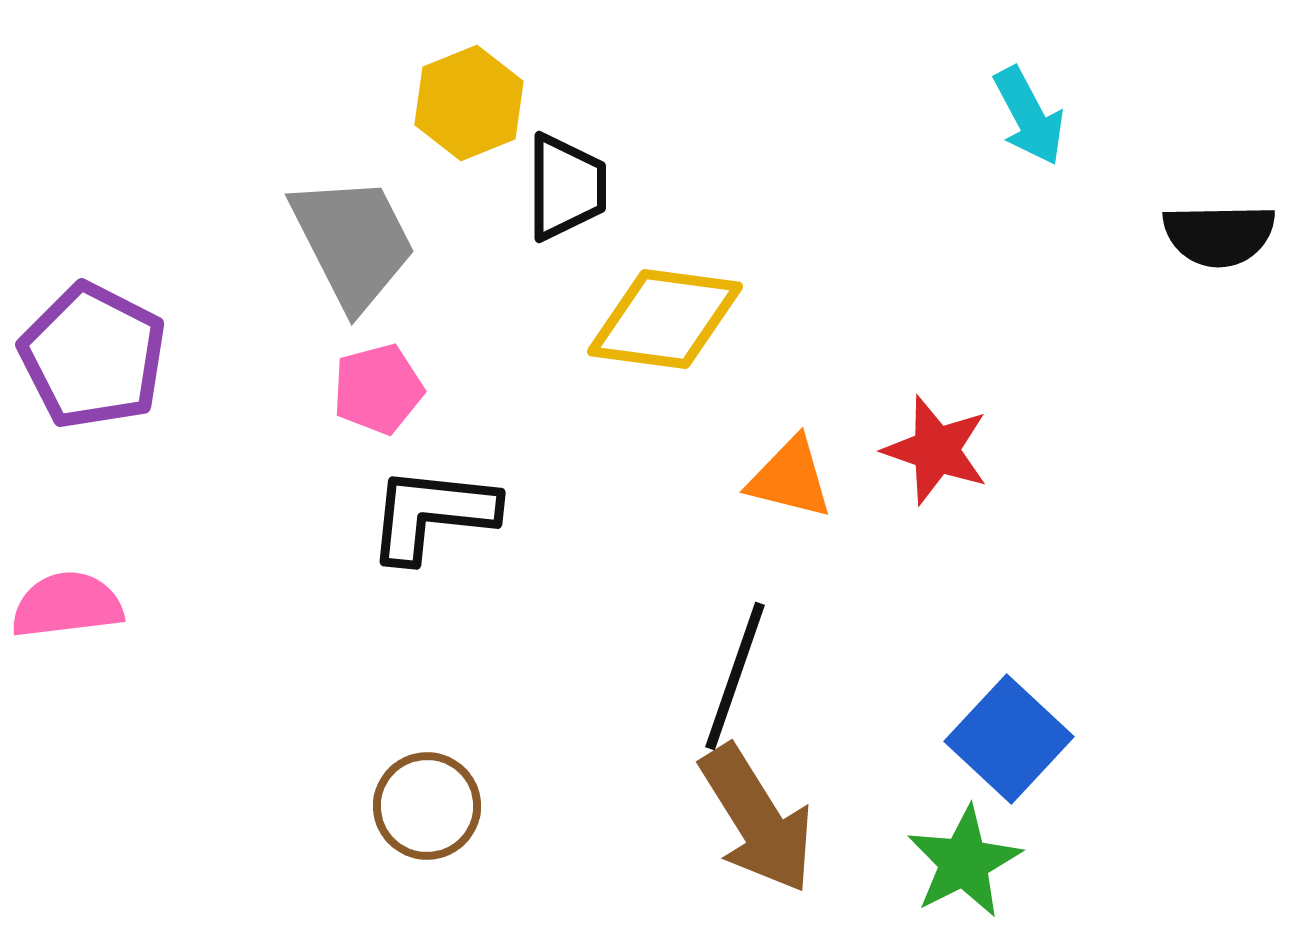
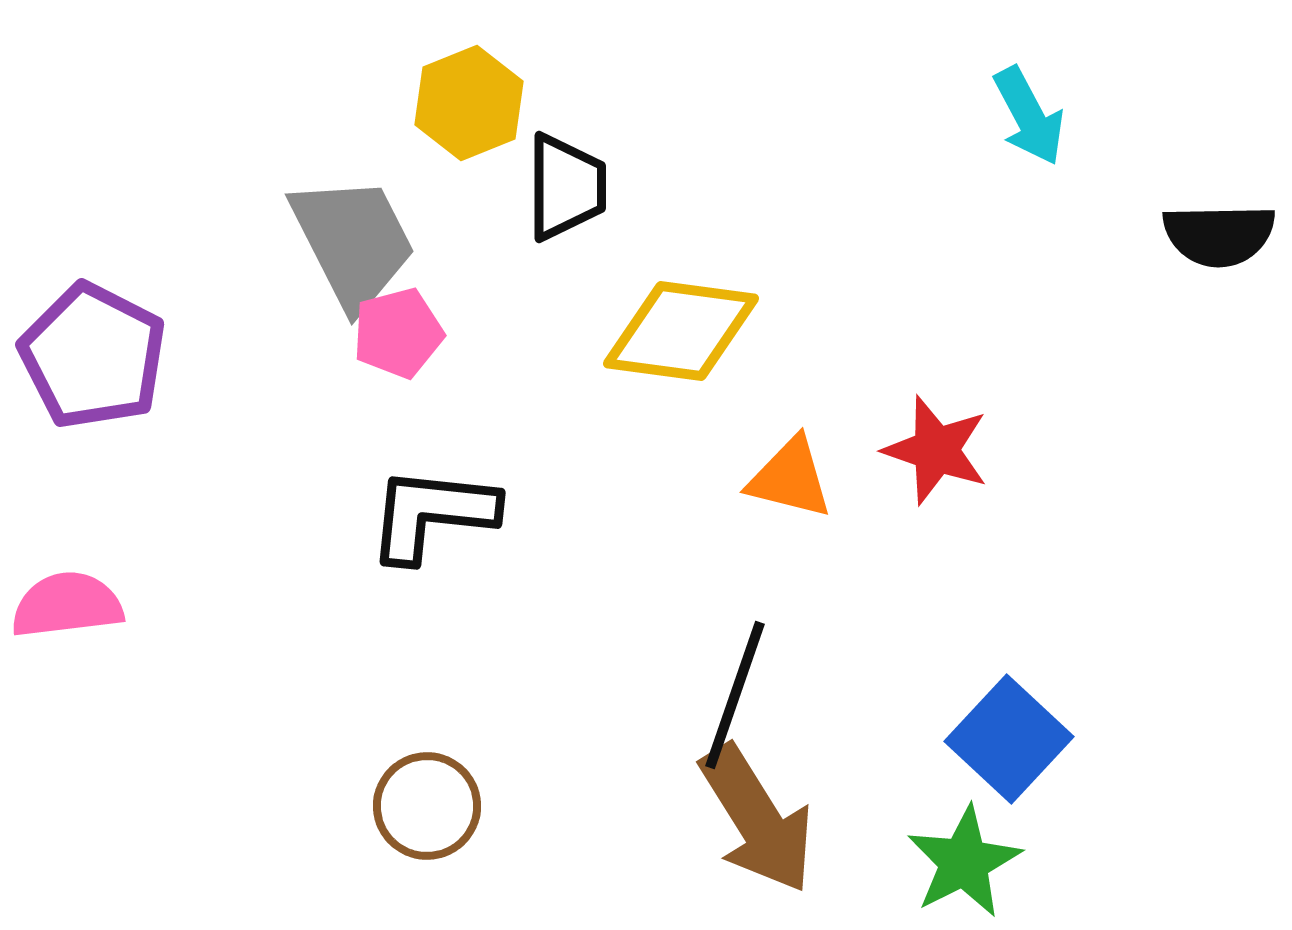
yellow diamond: moved 16 px right, 12 px down
pink pentagon: moved 20 px right, 56 px up
black line: moved 19 px down
